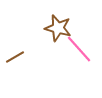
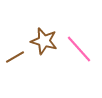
brown star: moved 14 px left, 13 px down
